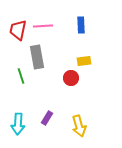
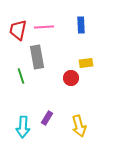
pink line: moved 1 px right, 1 px down
yellow rectangle: moved 2 px right, 2 px down
cyan arrow: moved 5 px right, 3 px down
